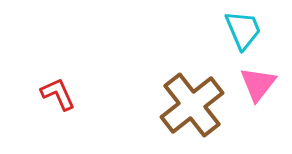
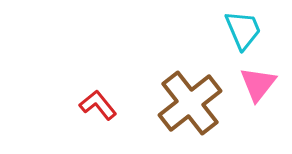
red L-shape: moved 40 px right, 11 px down; rotated 15 degrees counterclockwise
brown cross: moved 2 px left, 2 px up
